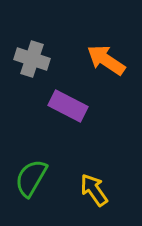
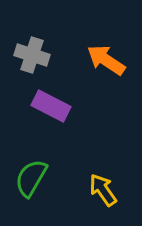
gray cross: moved 4 px up
purple rectangle: moved 17 px left
yellow arrow: moved 9 px right
